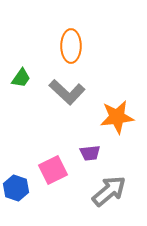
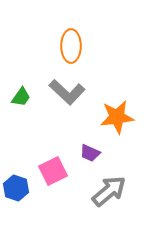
green trapezoid: moved 19 px down
purple trapezoid: rotated 30 degrees clockwise
pink square: moved 1 px down
